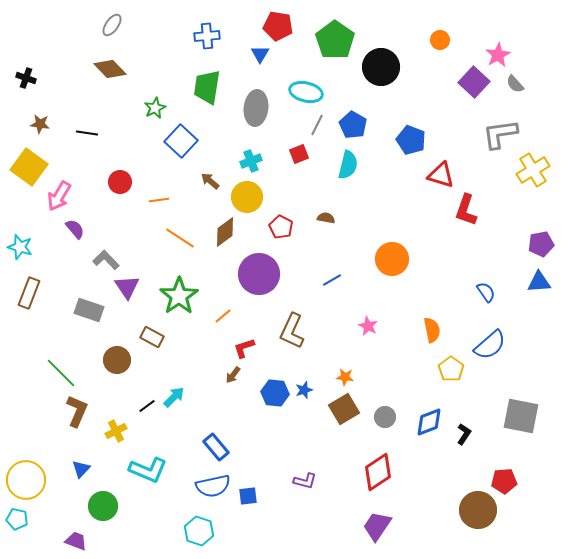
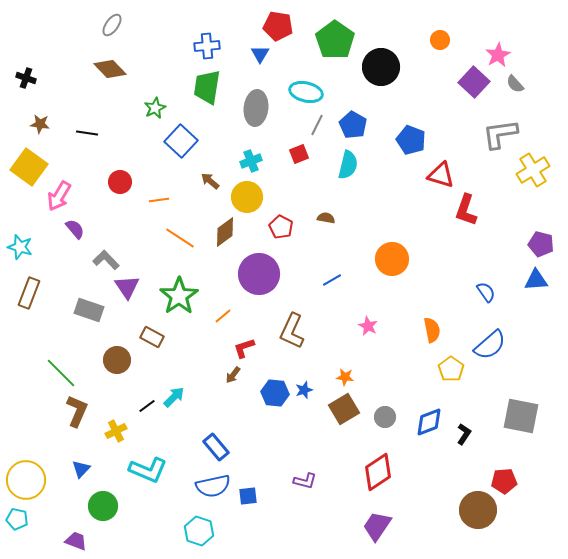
blue cross at (207, 36): moved 10 px down
purple pentagon at (541, 244): rotated 25 degrees clockwise
blue triangle at (539, 282): moved 3 px left, 2 px up
